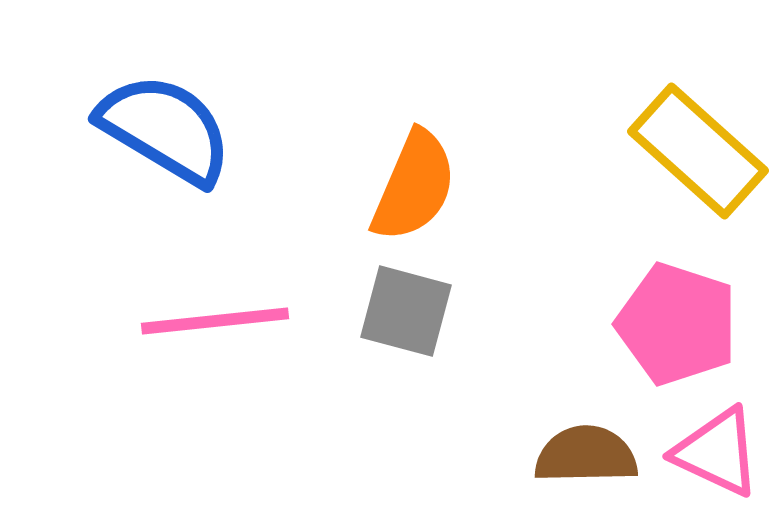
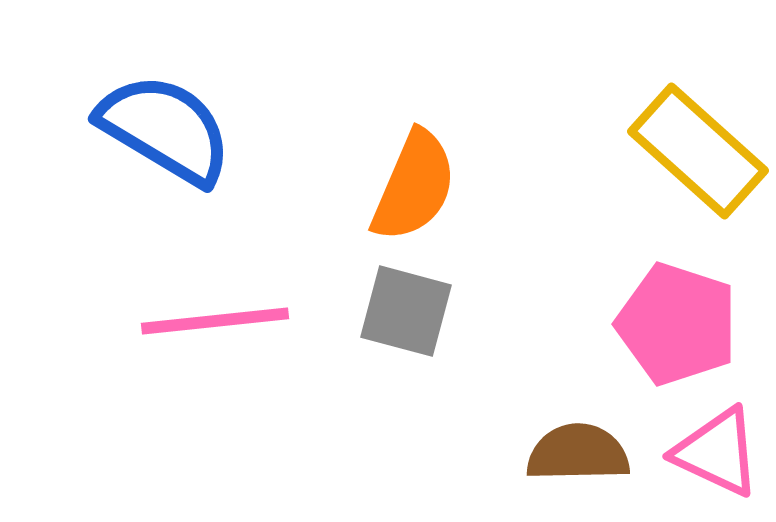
brown semicircle: moved 8 px left, 2 px up
